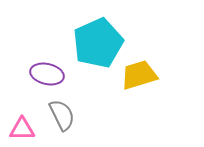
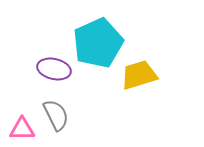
purple ellipse: moved 7 px right, 5 px up
gray semicircle: moved 6 px left
